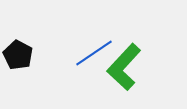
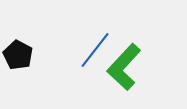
blue line: moved 1 px right, 3 px up; rotated 18 degrees counterclockwise
